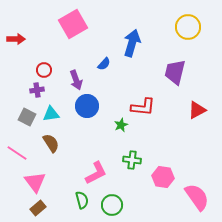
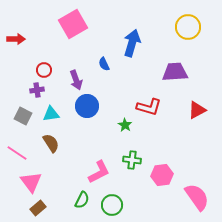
blue semicircle: rotated 112 degrees clockwise
purple trapezoid: rotated 72 degrees clockwise
red L-shape: moved 6 px right; rotated 10 degrees clockwise
gray square: moved 4 px left, 1 px up
green star: moved 4 px right; rotated 16 degrees counterclockwise
pink L-shape: moved 3 px right, 1 px up
pink hexagon: moved 1 px left, 2 px up; rotated 15 degrees counterclockwise
pink triangle: moved 4 px left
green semicircle: rotated 42 degrees clockwise
